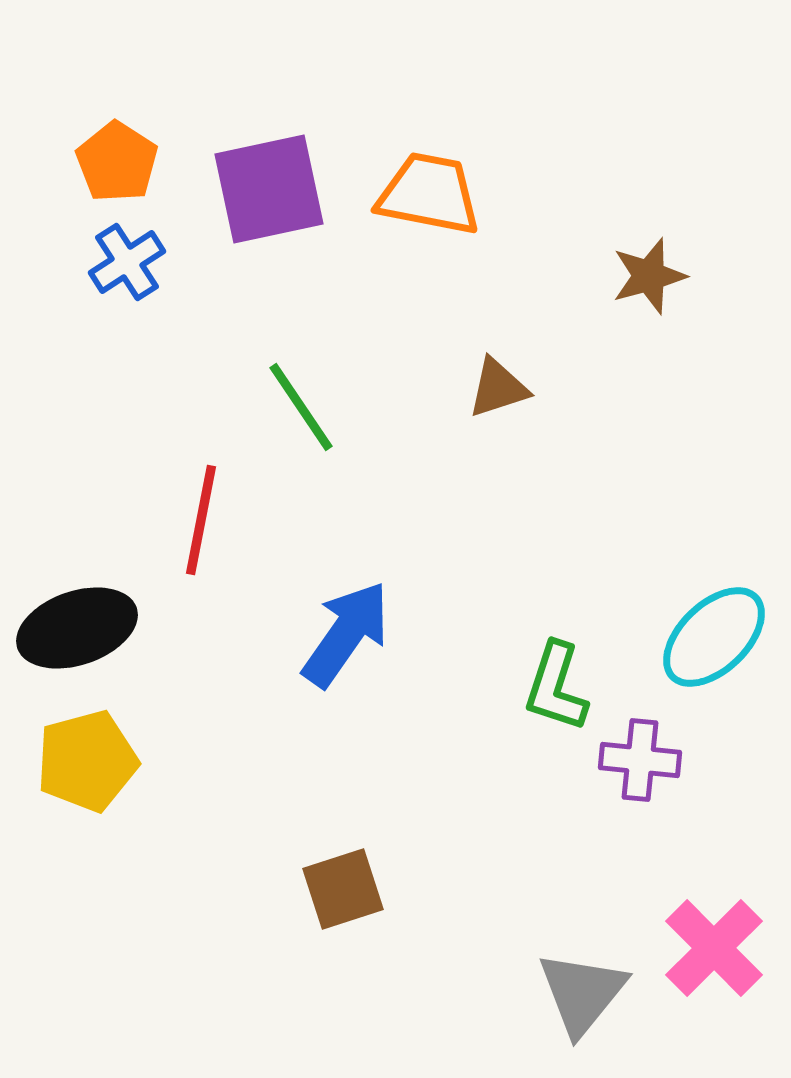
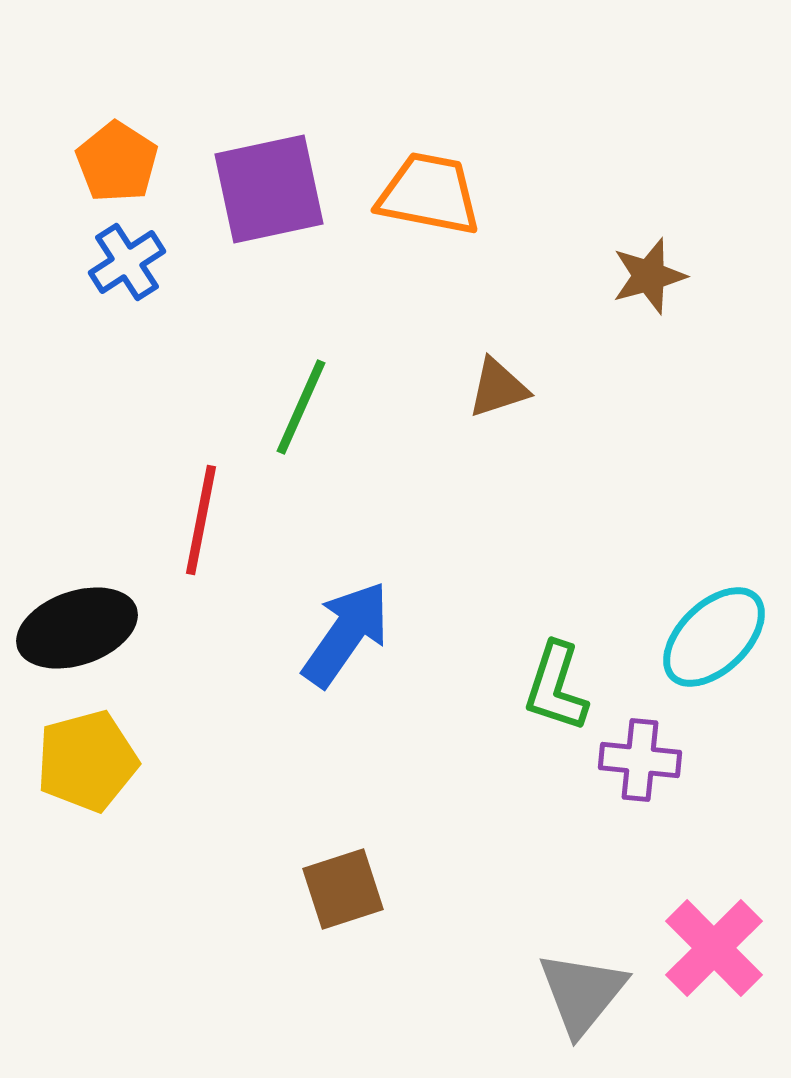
green line: rotated 58 degrees clockwise
